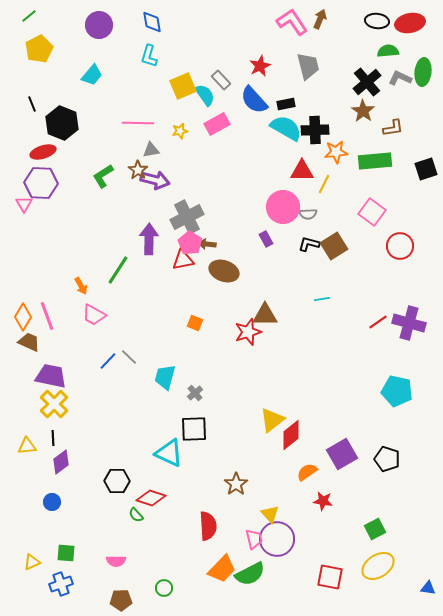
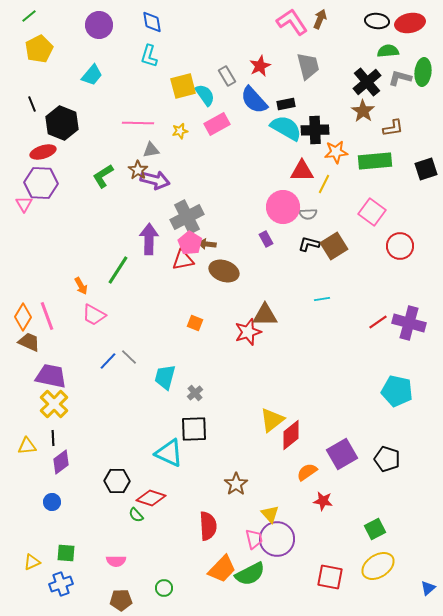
gray L-shape at (400, 78): rotated 10 degrees counterclockwise
gray rectangle at (221, 80): moved 6 px right, 4 px up; rotated 12 degrees clockwise
yellow square at (183, 86): rotated 8 degrees clockwise
blue triangle at (428, 588): rotated 49 degrees counterclockwise
